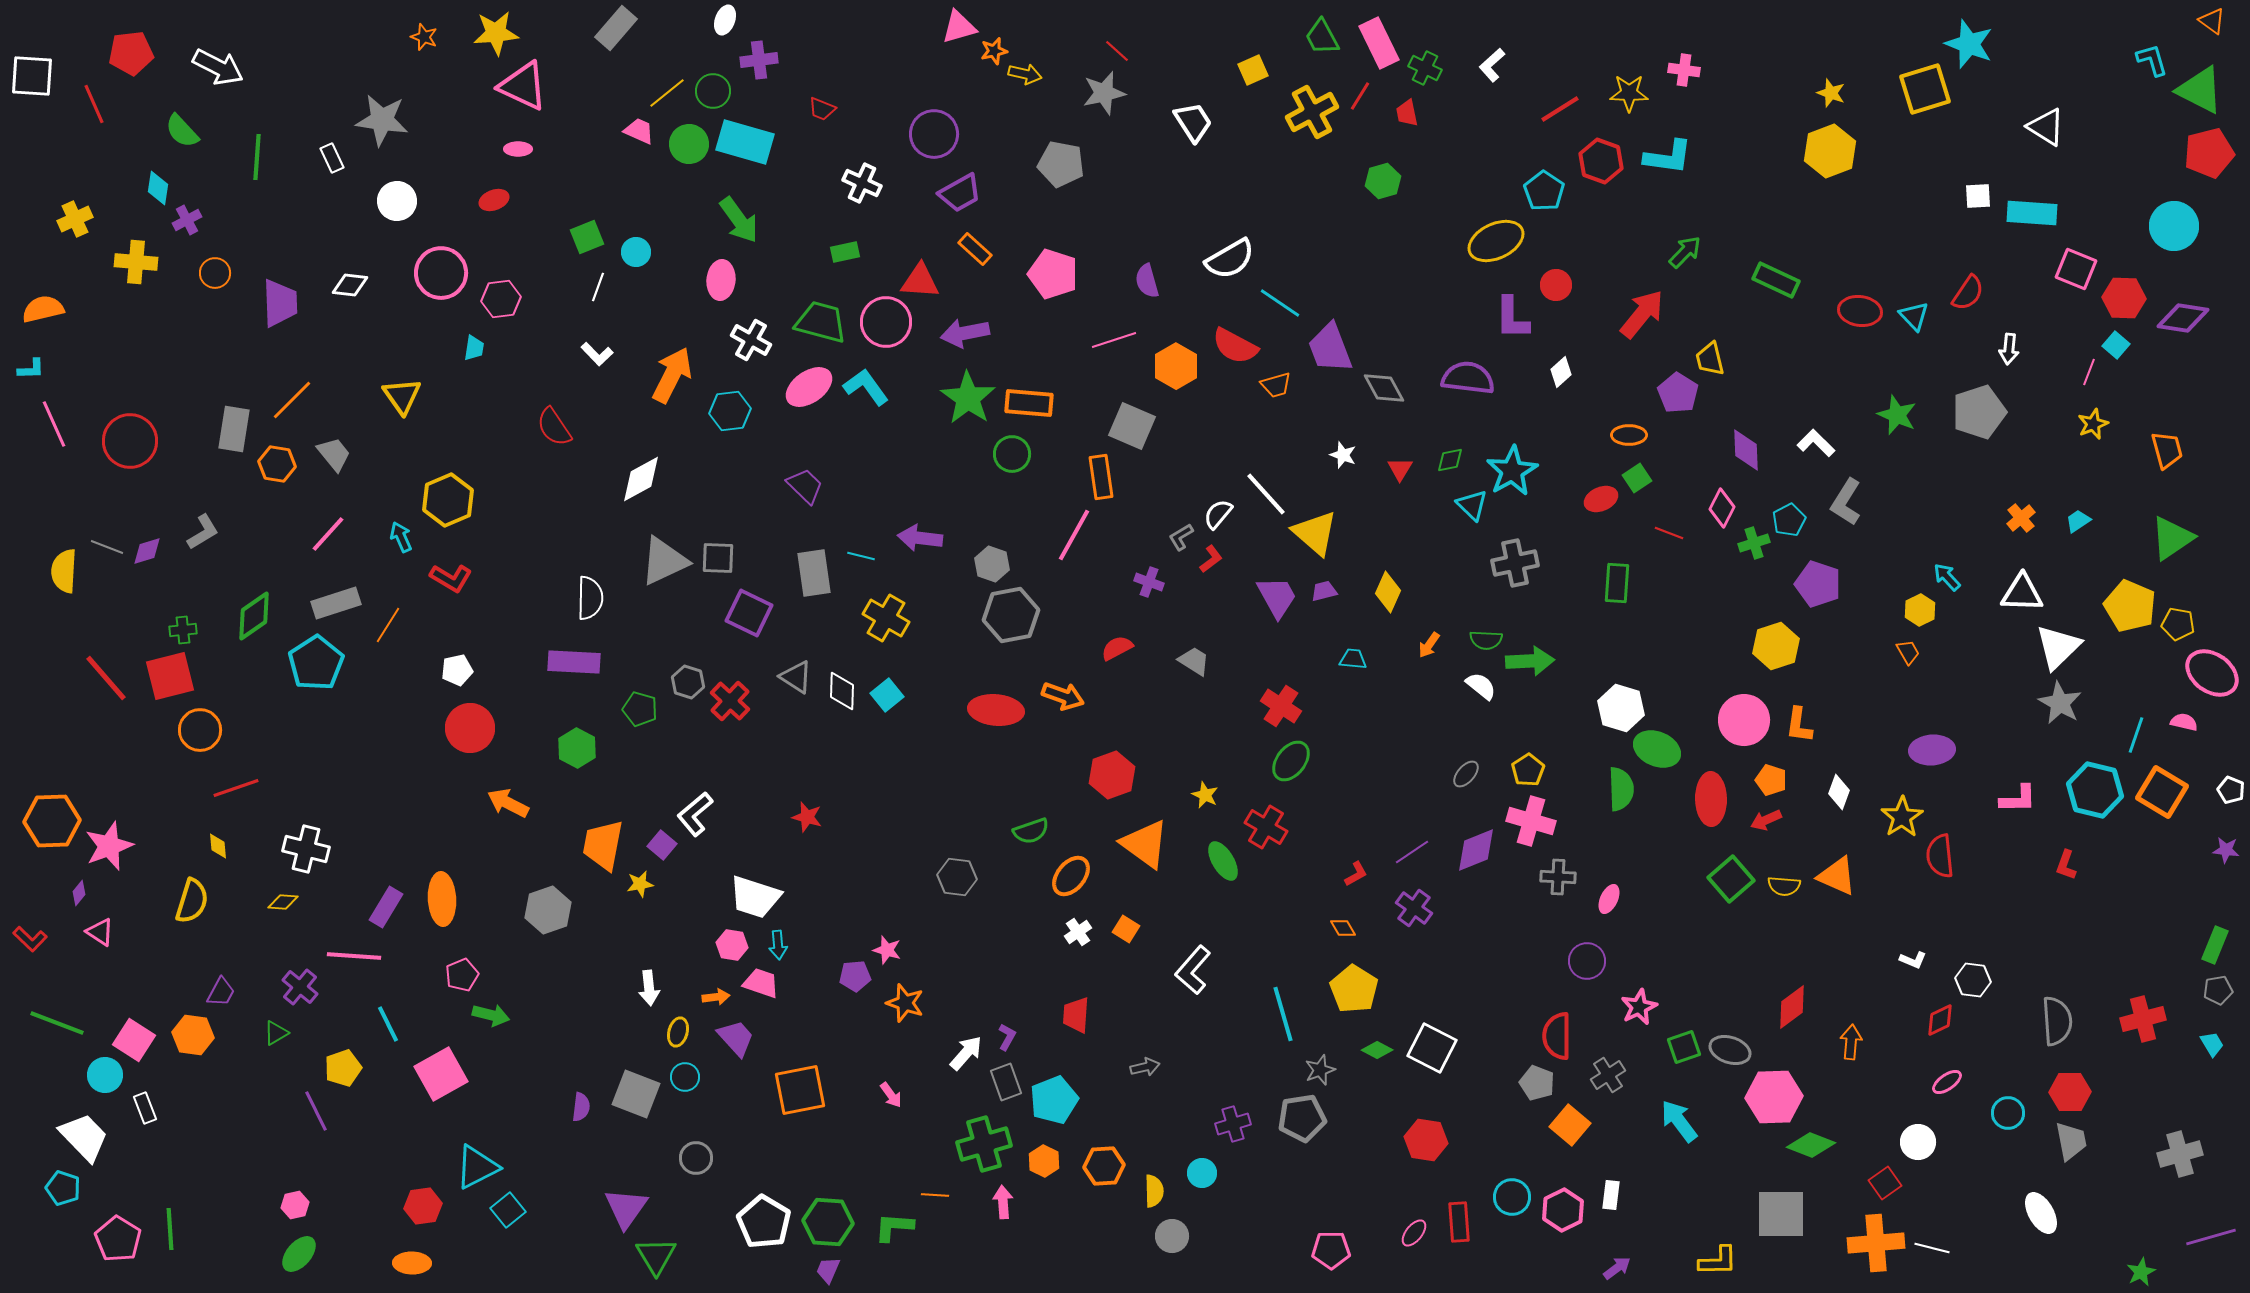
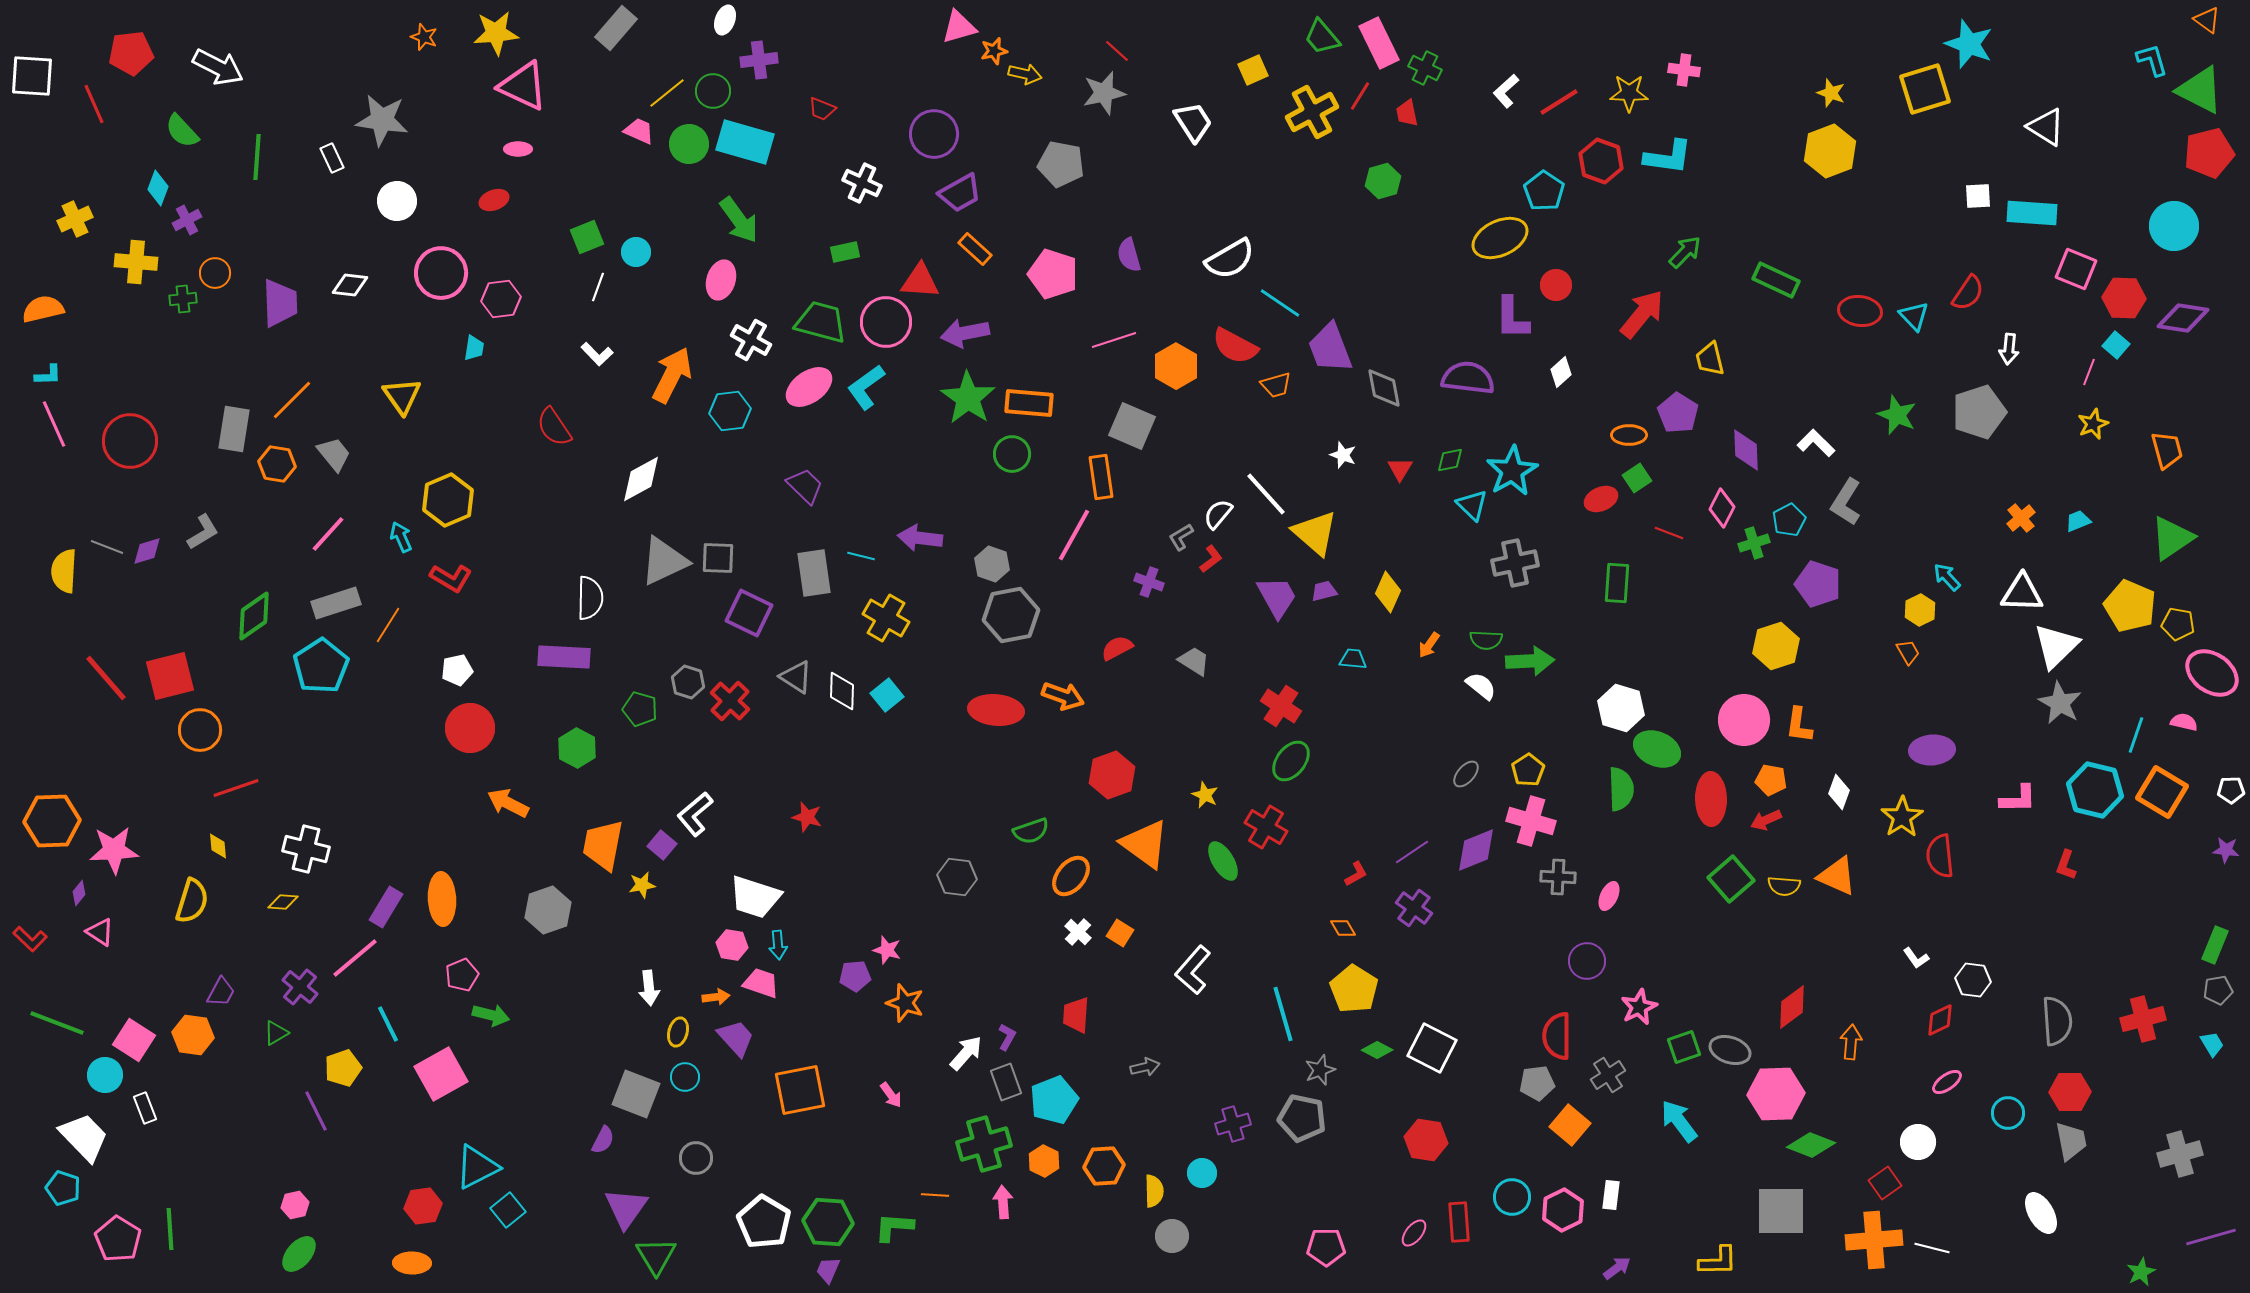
orange triangle at (2212, 21): moved 5 px left, 1 px up
green trapezoid at (1322, 37): rotated 12 degrees counterclockwise
white L-shape at (1492, 65): moved 14 px right, 26 px down
red line at (1560, 109): moved 1 px left, 7 px up
cyan diamond at (158, 188): rotated 12 degrees clockwise
yellow ellipse at (1496, 241): moved 4 px right, 3 px up
pink ellipse at (721, 280): rotated 12 degrees clockwise
purple semicircle at (1147, 281): moved 18 px left, 26 px up
cyan L-shape at (31, 369): moved 17 px right, 6 px down
cyan L-shape at (866, 387): rotated 90 degrees counterclockwise
gray diamond at (1384, 388): rotated 18 degrees clockwise
purple pentagon at (1678, 393): moved 20 px down
cyan trapezoid at (2078, 521): rotated 12 degrees clockwise
green cross at (183, 630): moved 331 px up
white triangle at (2058, 647): moved 2 px left, 1 px up
purple rectangle at (574, 662): moved 10 px left, 5 px up
cyan pentagon at (316, 663): moved 5 px right, 3 px down
orange pentagon at (1771, 780): rotated 8 degrees counterclockwise
white pentagon at (2231, 790): rotated 24 degrees counterclockwise
pink star at (109, 846): moved 5 px right, 4 px down; rotated 18 degrees clockwise
yellow star at (640, 884): moved 2 px right, 1 px down
pink ellipse at (1609, 899): moved 3 px up
orange square at (1126, 929): moved 6 px left, 4 px down
white cross at (1078, 932): rotated 12 degrees counterclockwise
pink line at (354, 956): moved 1 px right, 2 px down; rotated 44 degrees counterclockwise
white L-shape at (1913, 960): moved 3 px right, 2 px up; rotated 32 degrees clockwise
gray pentagon at (1537, 1083): rotated 28 degrees counterclockwise
pink hexagon at (1774, 1097): moved 2 px right, 3 px up
purple semicircle at (581, 1107): moved 22 px right, 33 px down; rotated 20 degrees clockwise
gray pentagon at (1302, 1118): rotated 21 degrees clockwise
gray square at (1781, 1214): moved 3 px up
orange cross at (1876, 1243): moved 2 px left, 3 px up
pink pentagon at (1331, 1250): moved 5 px left, 3 px up
